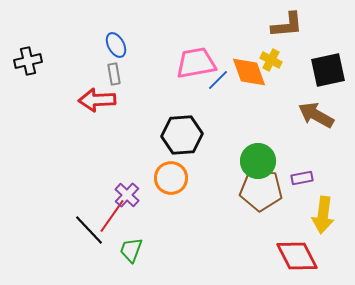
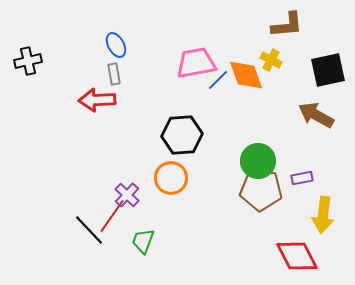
orange diamond: moved 3 px left, 3 px down
green trapezoid: moved 12 px right, 9 px up
